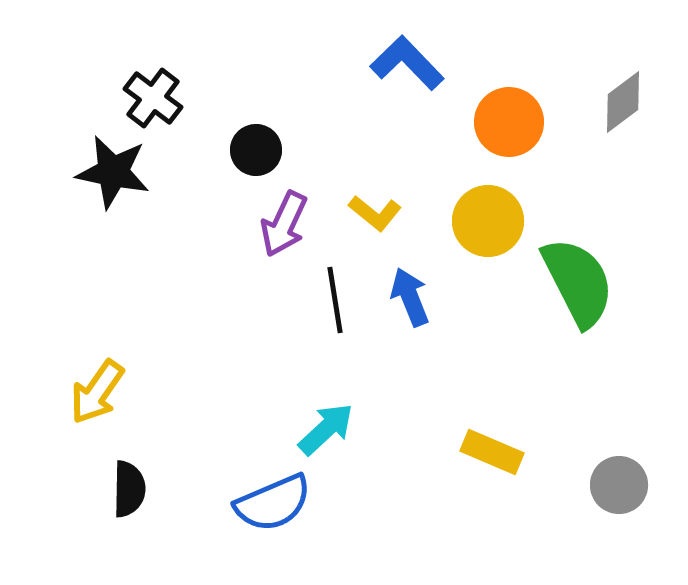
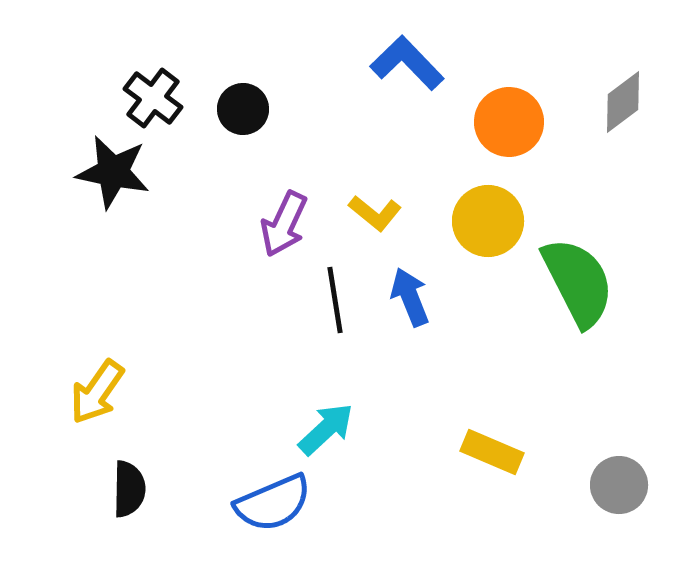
black circle: moved 13 px left, 41 px up
